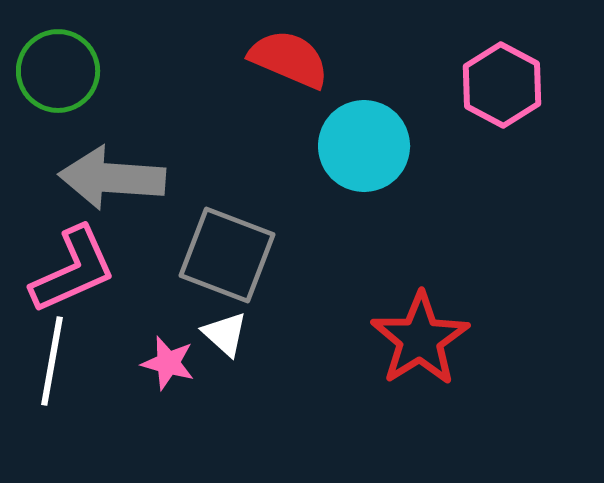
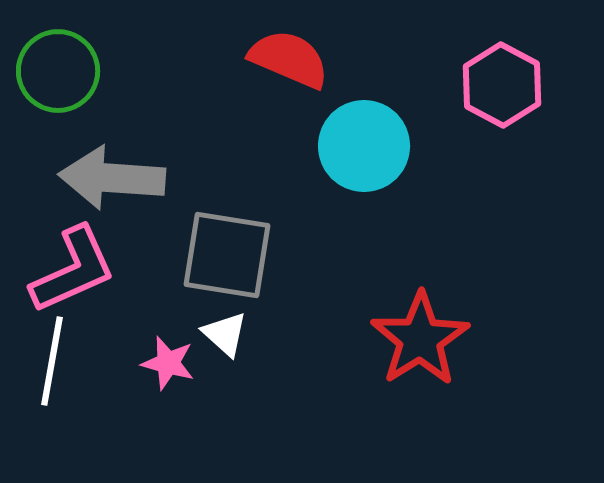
gray square: rotated 12 degrees counterclockwise
